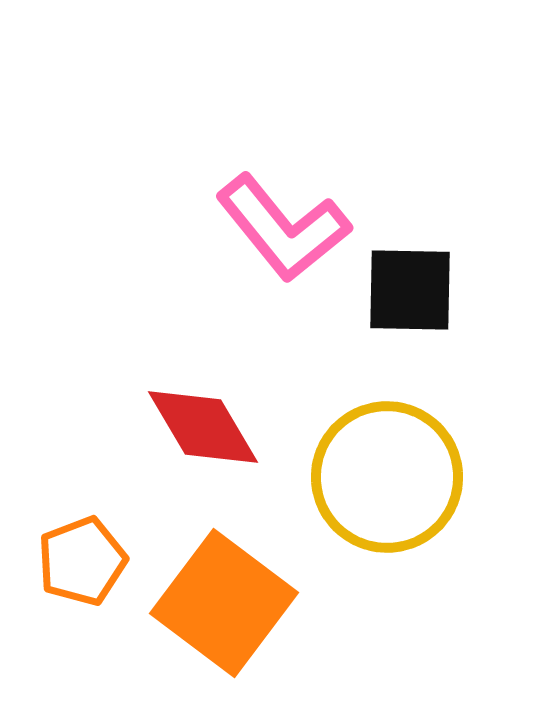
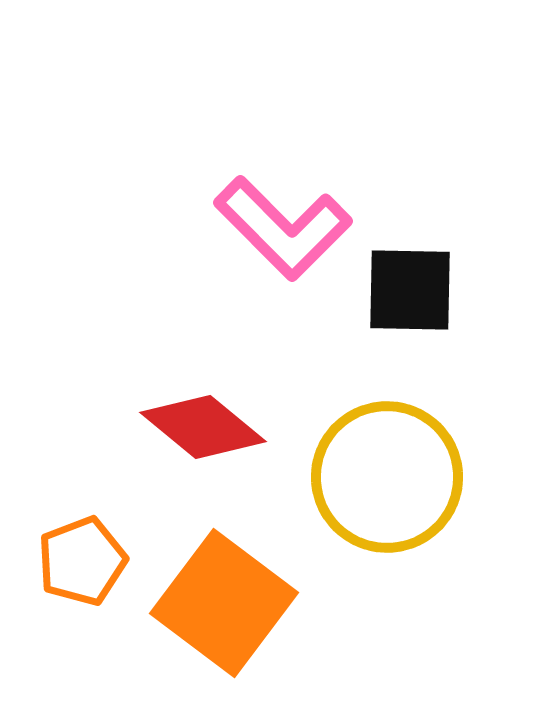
pink L-shape: rotated 6 degrees counterclockwise
red diamond: rotated 20 degrees counterclockwise
